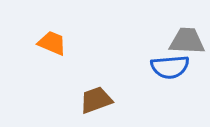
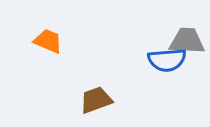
orange trapezoid: moved 4 px left, 2 px up
blue semicircle: moved 3 px left, 7 px up
